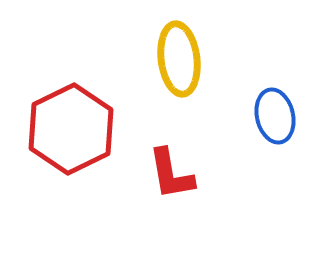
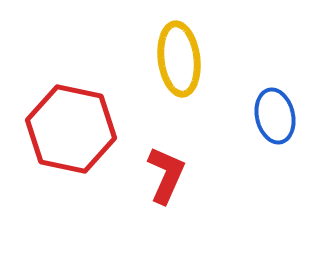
red hexagon: rotated 22 degrees counterclockwise
red L-shape: moved 5 px left, 1 px down; rotated 146 degrees counterclockwise
